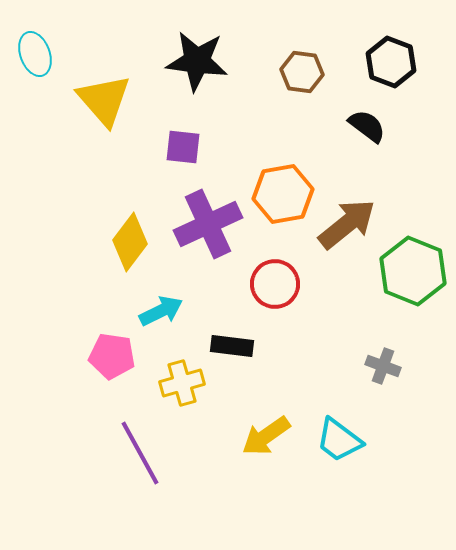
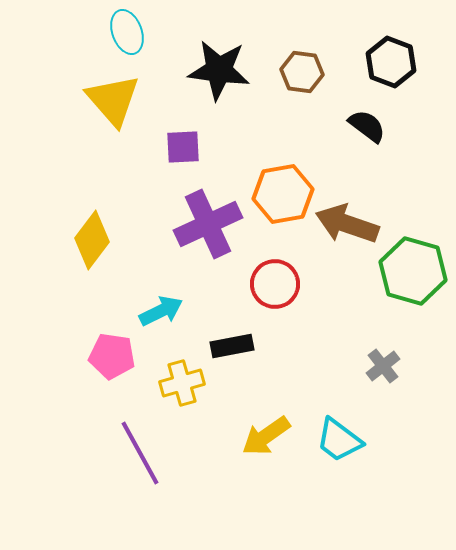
cyan ellipse: moved 92 px right, 22 px up
black star: moved 22 px right, 9 px down
yellow triangle: moved 9 px right
purple square: rotated 9 degrees counterclockwise
brown arrow: rotated 122 degrees counterclockwise
yellow diamond: moved 38 px left, 2 px up
green hexagon: rotated 6 degrees counterclockwise
black rectangle: rotated 18 degrees counterclockwise
gray cross: rotated 32 degrees clockwise
